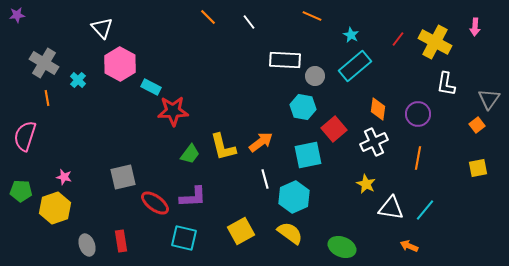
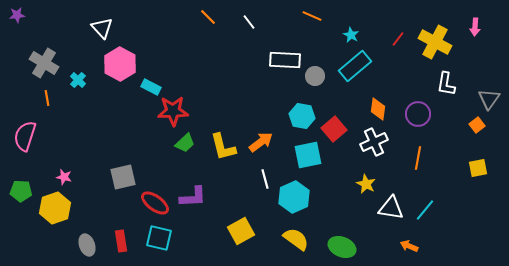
cyan hexagon at (303, 107): moved 1 px left, 9 px down
green trapezoid at (190, 154): moved 5 px left, 11 px up; rotated 10 degrees clockwise
yellow semicircle at (290, 233): moved 6 px right, 6 px down
cyan square at (184, 238): moved 25 px left
